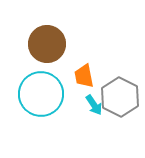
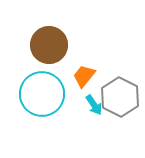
brown circle: moved 2 px right, 1 px down
orange trapezoid: rotated 50 degrees clockwise
cyan circle: moved 1 px right
